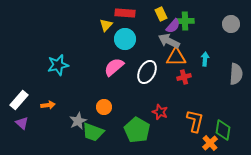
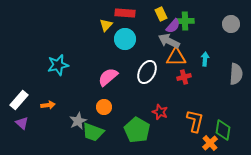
pink semicircle: moved 6 px left, 10 px down
